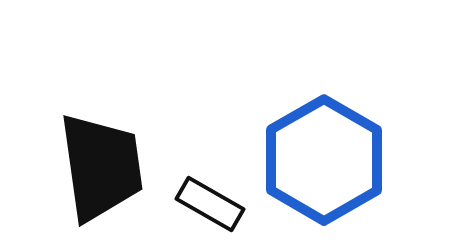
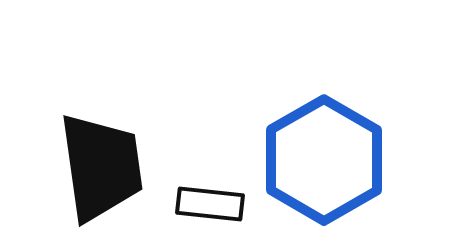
black rectangle: rotated 24 degrees counterclockwise
